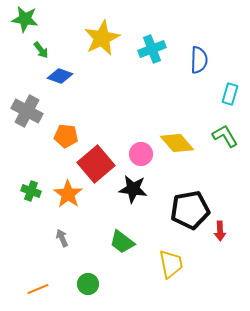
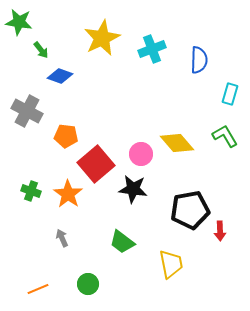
green star: moved 6 px left, 3 px down
